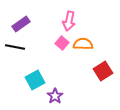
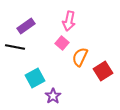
purple rectangle: moved 5 px right, 2 px down
orange semicircle: moved 3 px left, 13 px down; rotated 66 degrees counterclockwise
cyan square: moved 2 px up
purple star: moved 2 px left
